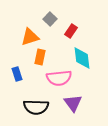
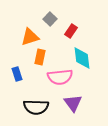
pink semicircle: moved 1 px right, 1 px up
